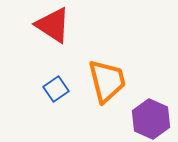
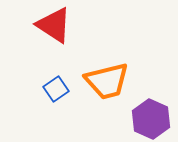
red triangle: moved 1 px right
orange trapezoid: rotated 90 degrees clockwise
